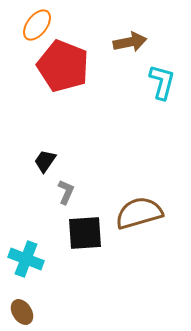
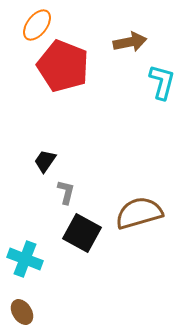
gray L-shape: rotated 10 degrees counterclockwise
black square: moved 3 px left; rotated 33 degrees clockwise
cyan cross: moved 1 px left
